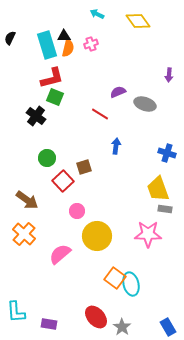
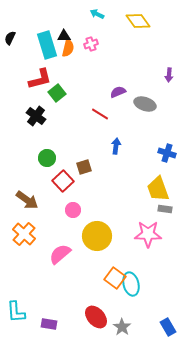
red L-shape: moved 12 px left, 1 px down
green square: moved 2 px right, 4 px up; rotated 30 degrees clockwise
pink circle: moved 4 px left, 1 px up
